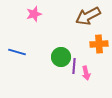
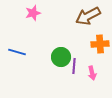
pink star: moved 1 px left, 1 px up
orange cross: moved 1 px right
pink arrow: moved 6 px right
